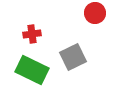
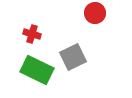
red cross: rotated 24 degrees clockwise
green rectangle: moved 5 px right
